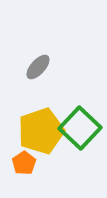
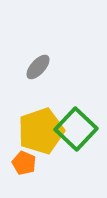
green square: moved 4 px left, 1 px down
orange pentagon: rotated 15 degrees counterclockwise
